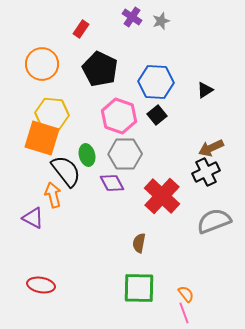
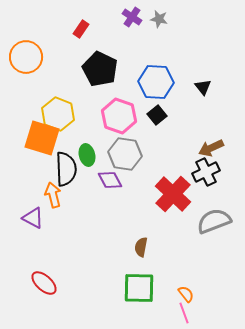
gray star: moved 2 px left, 2 px up; rotated 30 degrees clockwise
orange circle: moved 16 px left, 7 px up
black triangle: moved 2 px left, 3 px up; rotated 36 degrees counterclockwise
yellow hexagon: moved 6 px right; rotated 16 degrees clockwise
gray hexagon: rotated 8 degrees clockwise
black semicircle: moved 2 px up; rotated 36 degrees clockwise
purple diamond: moved 2 px left, 3 px up
red cross: moved 11 px right, 2 px up
brown semicircle: moved 2 px right, 4 px down
red ellipse: moved 3 px right, 2 px up; rotated 32 degrees clockwise
